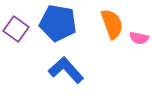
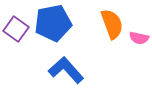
blue pentagon: moved 5 px left; rotated 21 degrees counterclockwise
